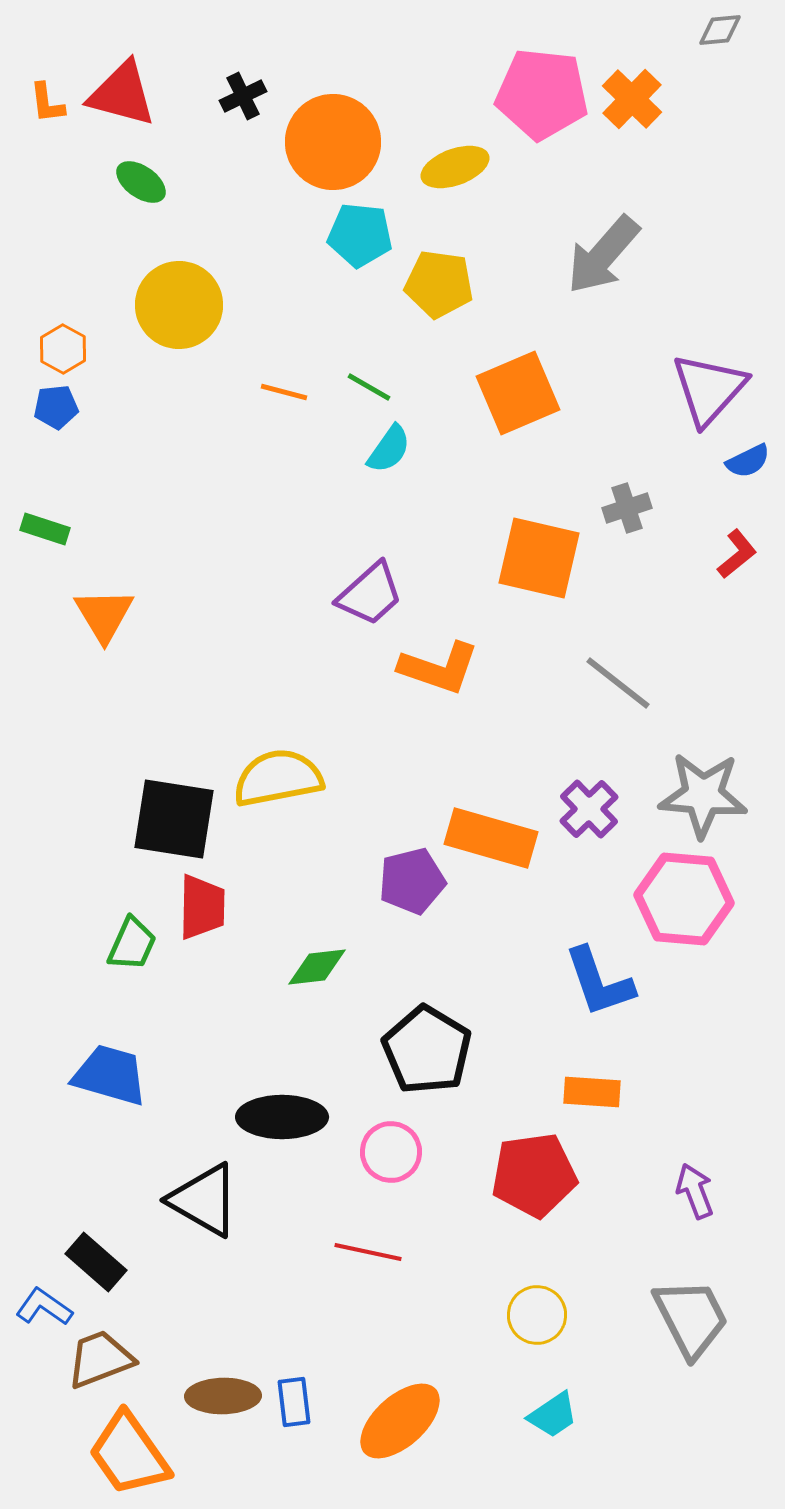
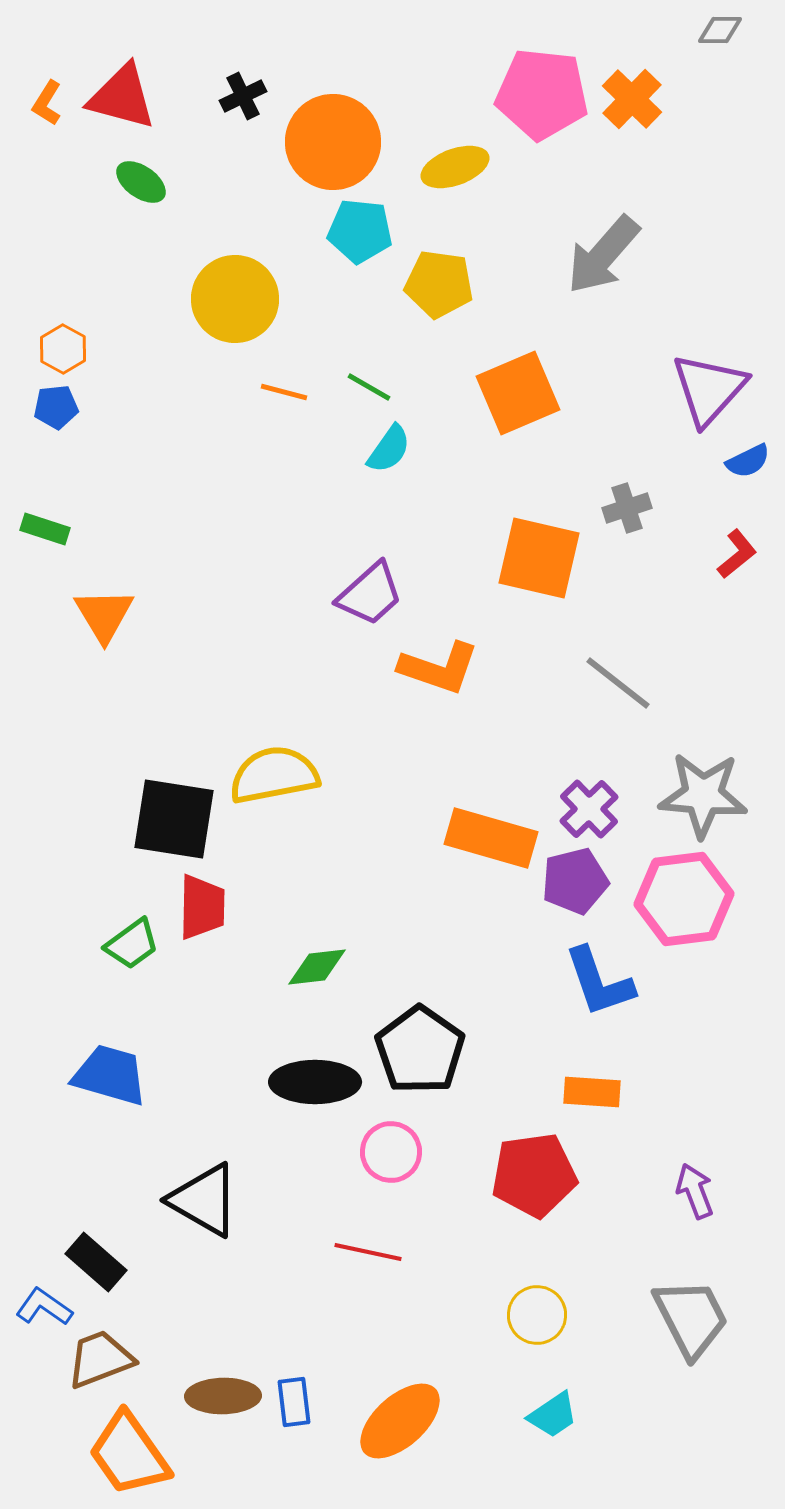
gray diamond at (720, 30): rotated 6 degrees clockwise
red triangle at (122, 94): moved 3 px down
orange L-shape at (47, 103): rotated 39 degrees clockwise
cyan pentagon at (360, 235): moved 4 px up
yellow circle at (179, 305): moved 56 px right, 6 px up
yellow semicircle at (278, 778): moved 4 px left, 3 px up
purple pentagon at (412, 881): moved 163 px right
pink hexagon at (684, 899): rotated 12 degrees counterclockwise
green trapezoid at (132, 944): rotated 30 degrees clockwise
black pentagon at (427, 1050): moved 7 px left; rotated 4 degrees clockwise
black ellipse at (282, 1117): moved 33 px right, 35 px up
